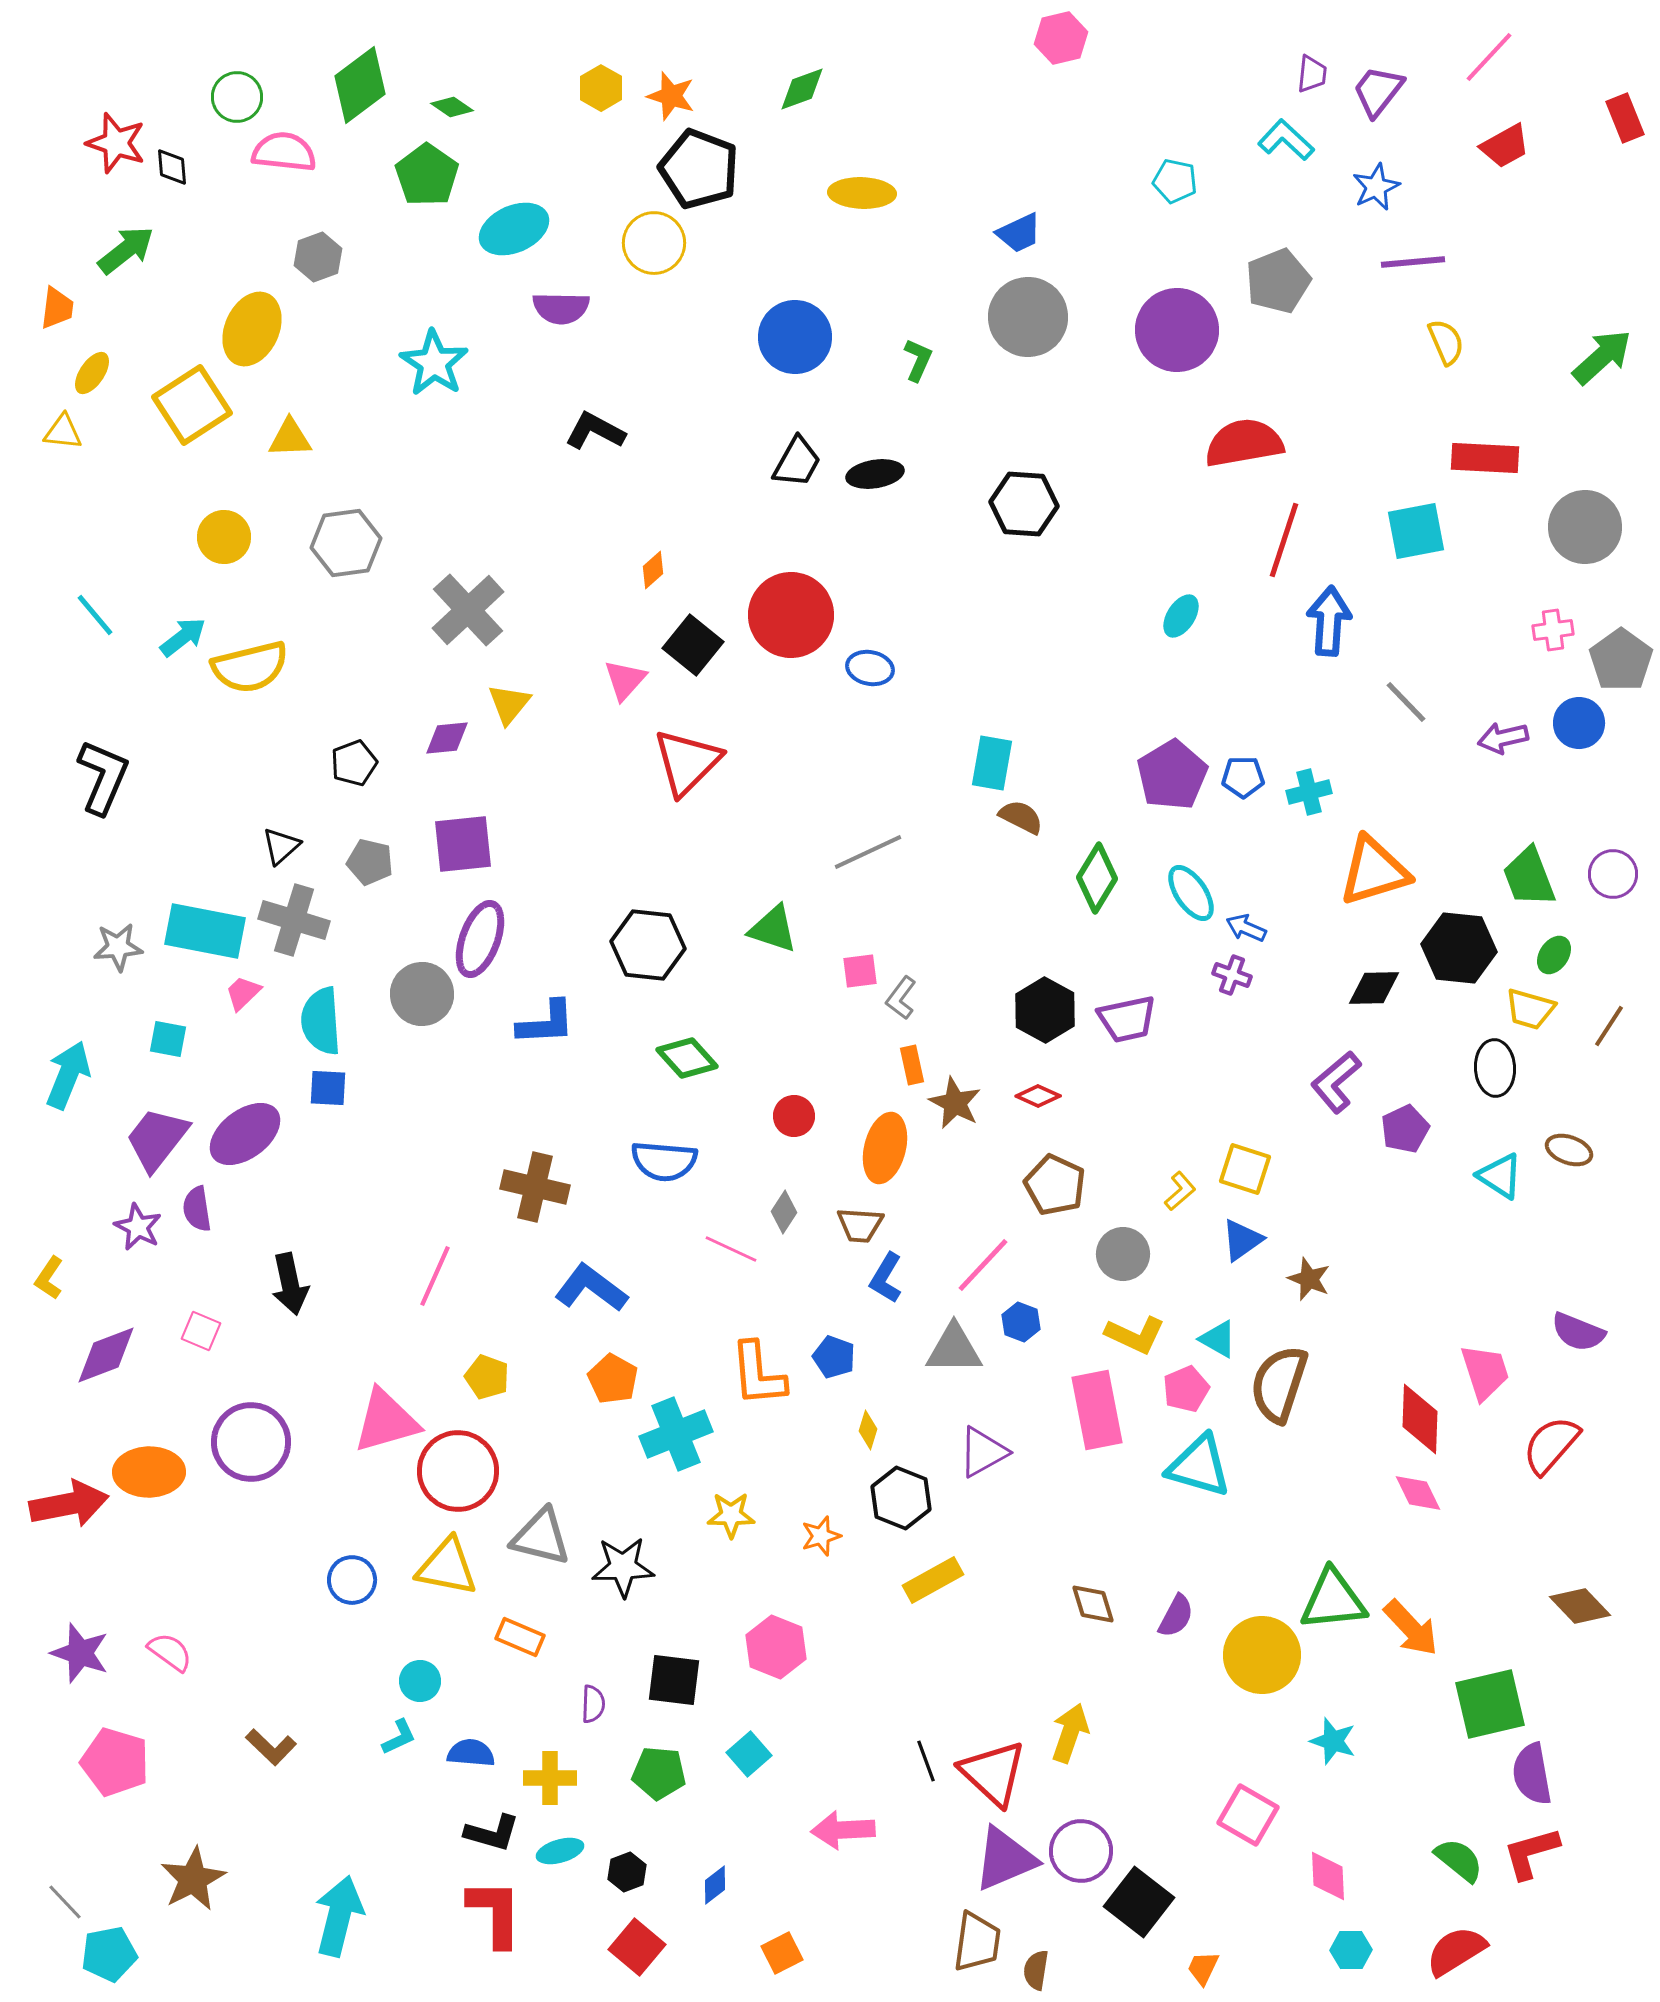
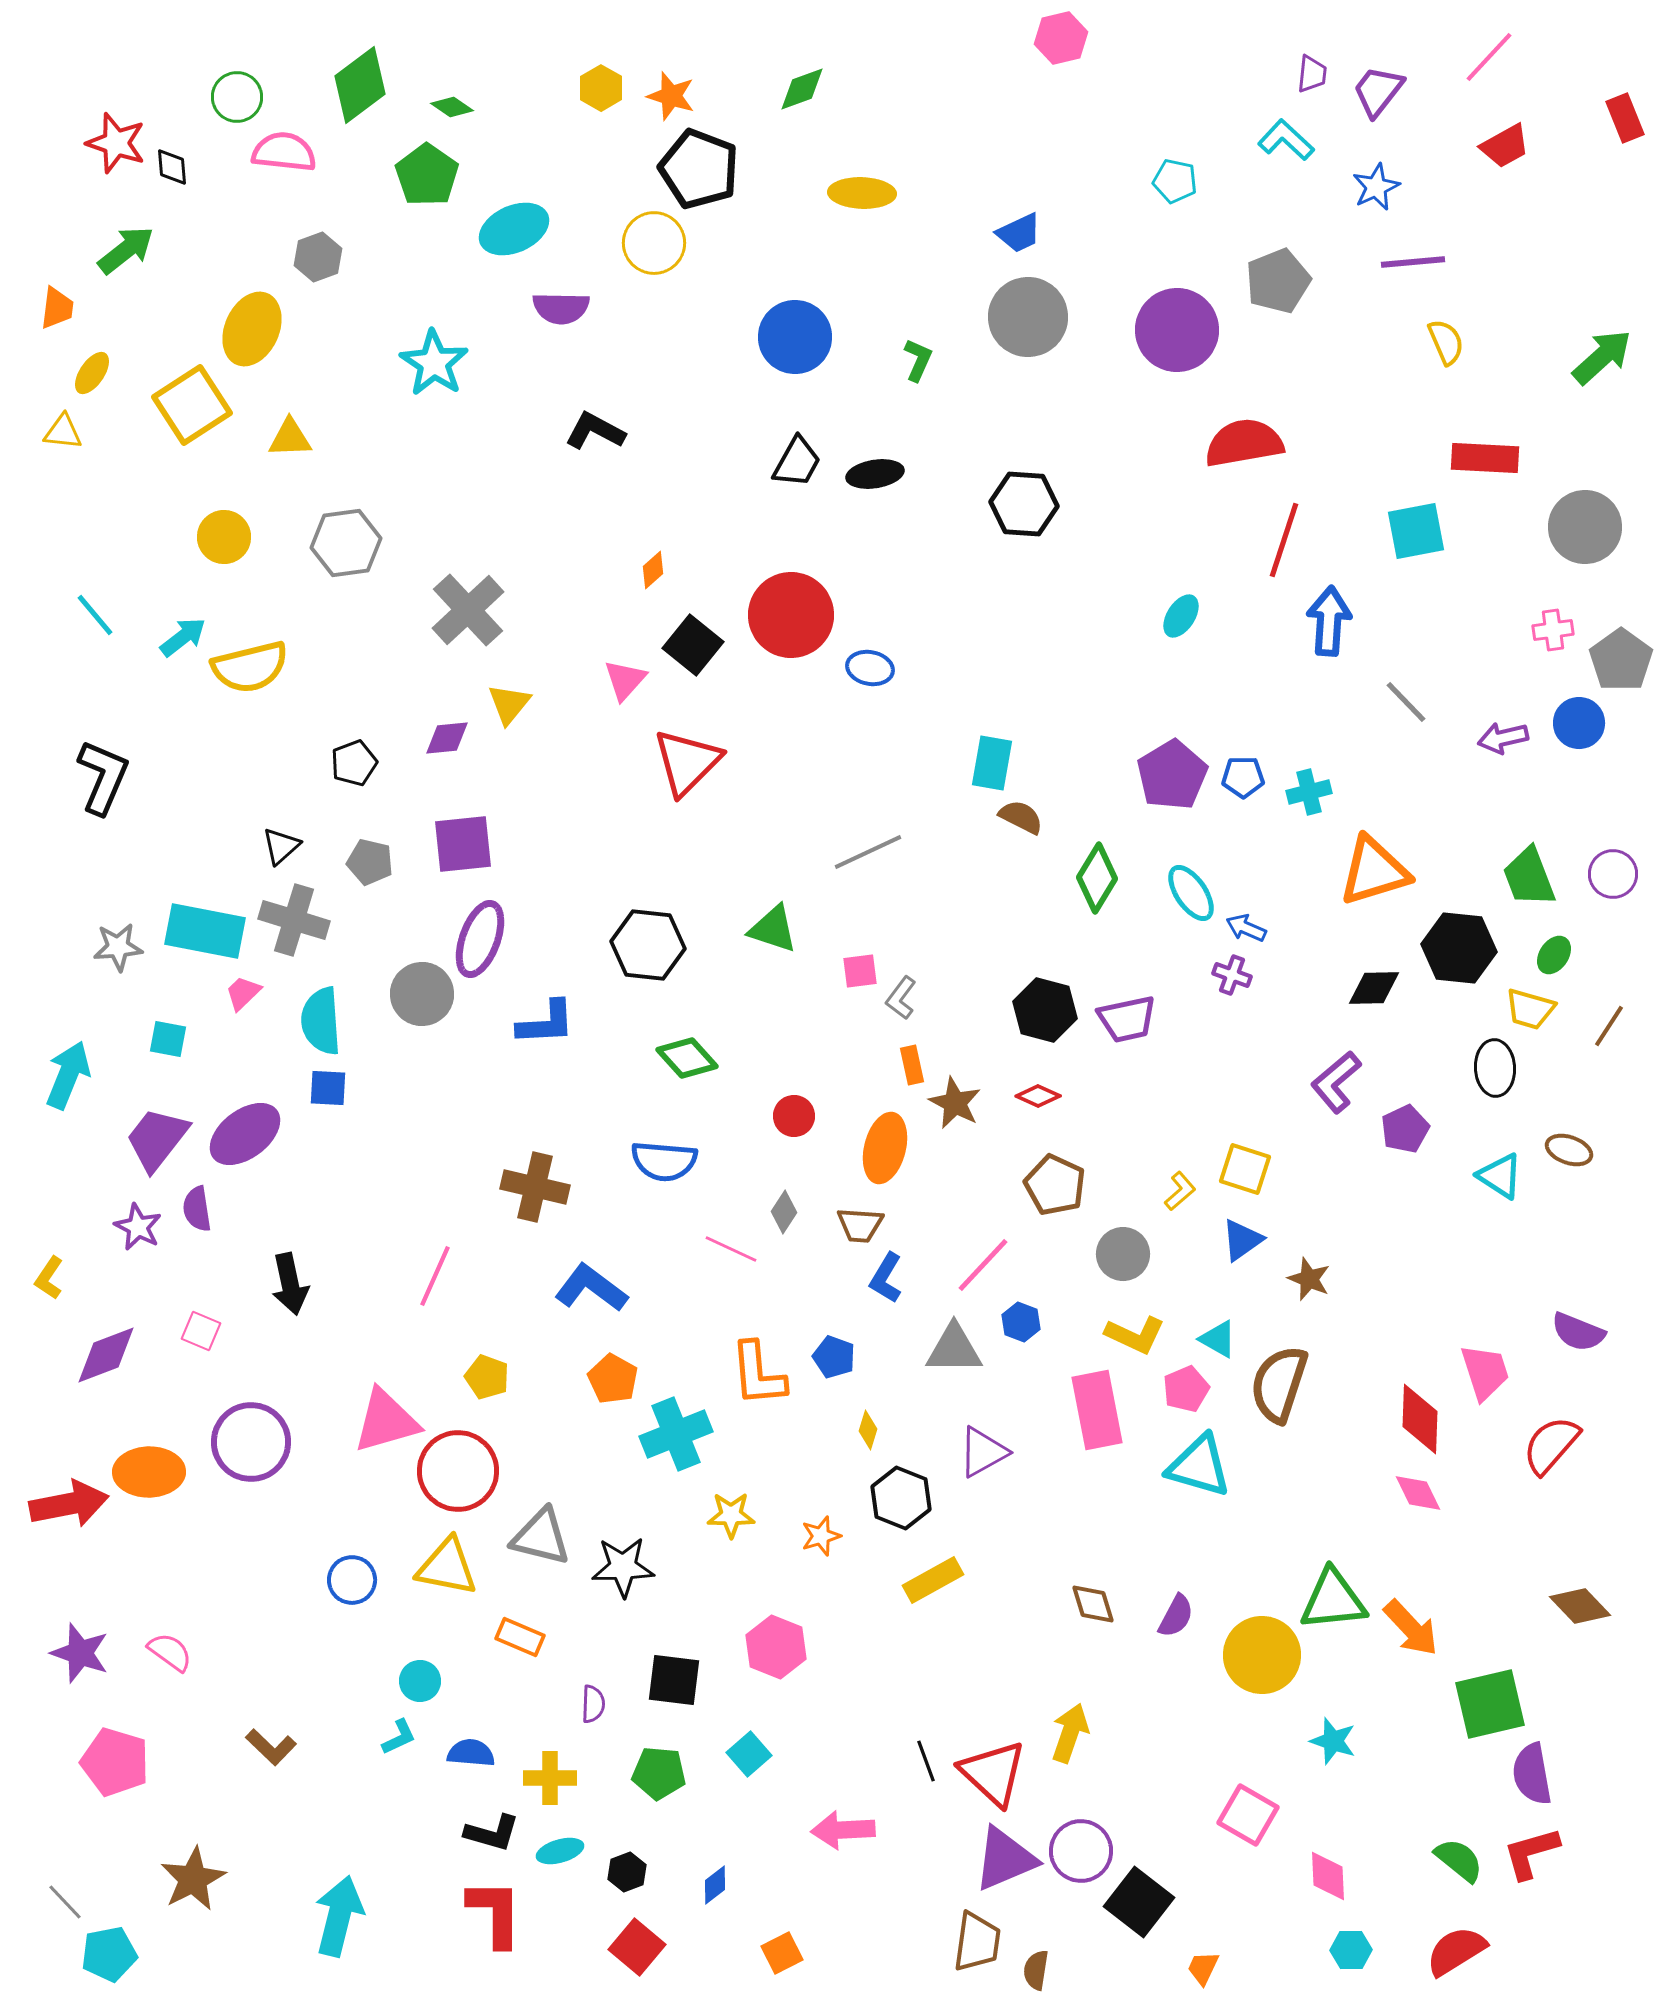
black hexagon at (1045, 1010): rotated 14 degrees counterclockwise
